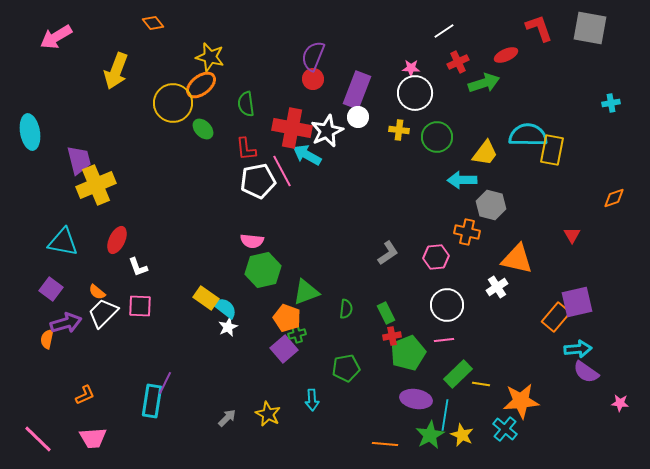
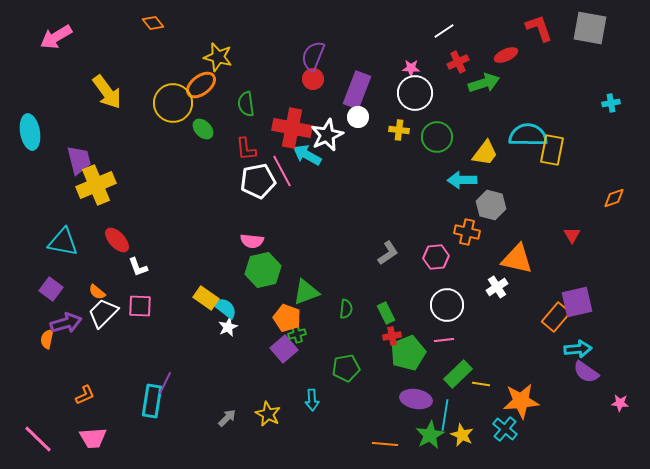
yellow star at (210, 57): moved 8 px right
yellow arrow at (116, 71): moved 9 px left, 21 px down; rotated 57 degrees counterclockwise
white star at (327, 131): moved 4 px down
red ellipse at (117, 240): rotated 68 degrees counterclockwise
